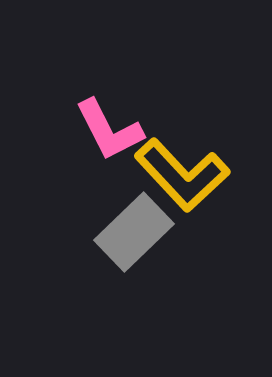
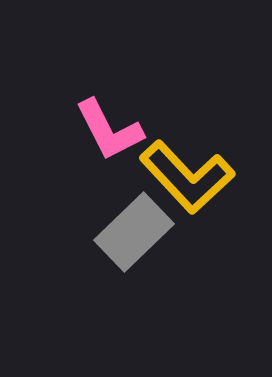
yellow L-shape: moved 5 px right, 2 px down
